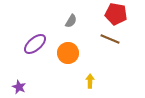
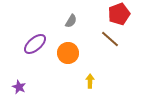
red pentagon: moved 3 px right; rotated 30 degrees counterclockwise
brown line: rotated 18 degrees clockwise
